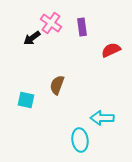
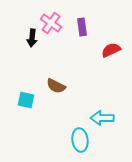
black arrow: rotated 48 degrees counterclockwise
brown semicircle: moved 1 px left, 1 px down; rotated 84 degrees counterclockwise
